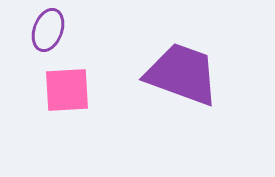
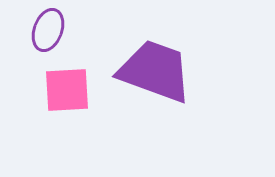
purple trapezoid: moved 27 px left, 3 px up
